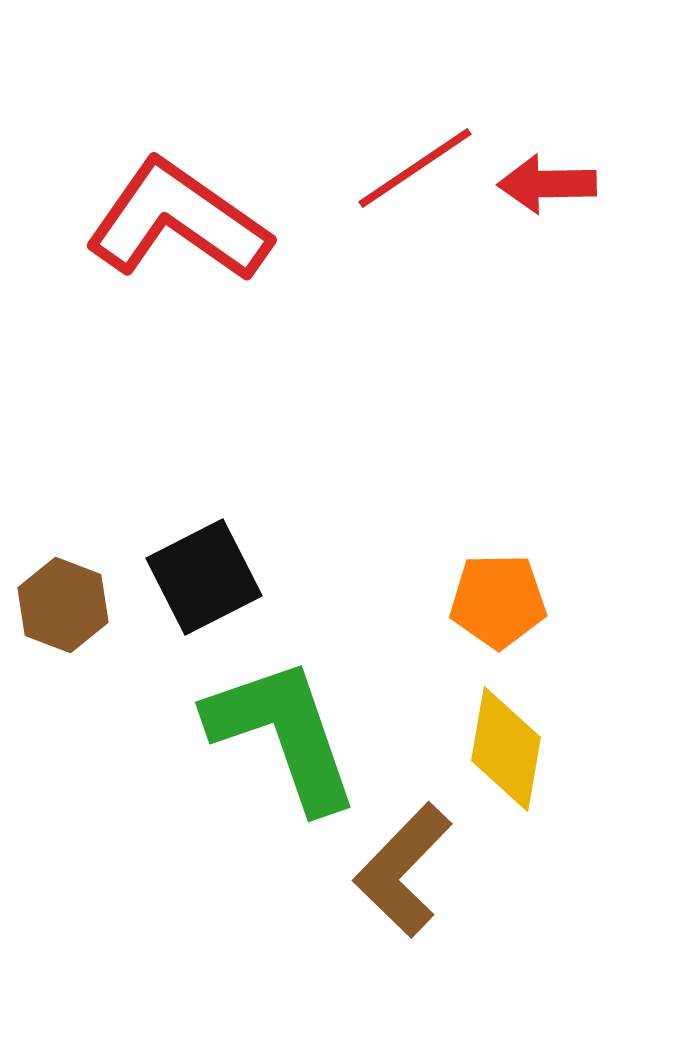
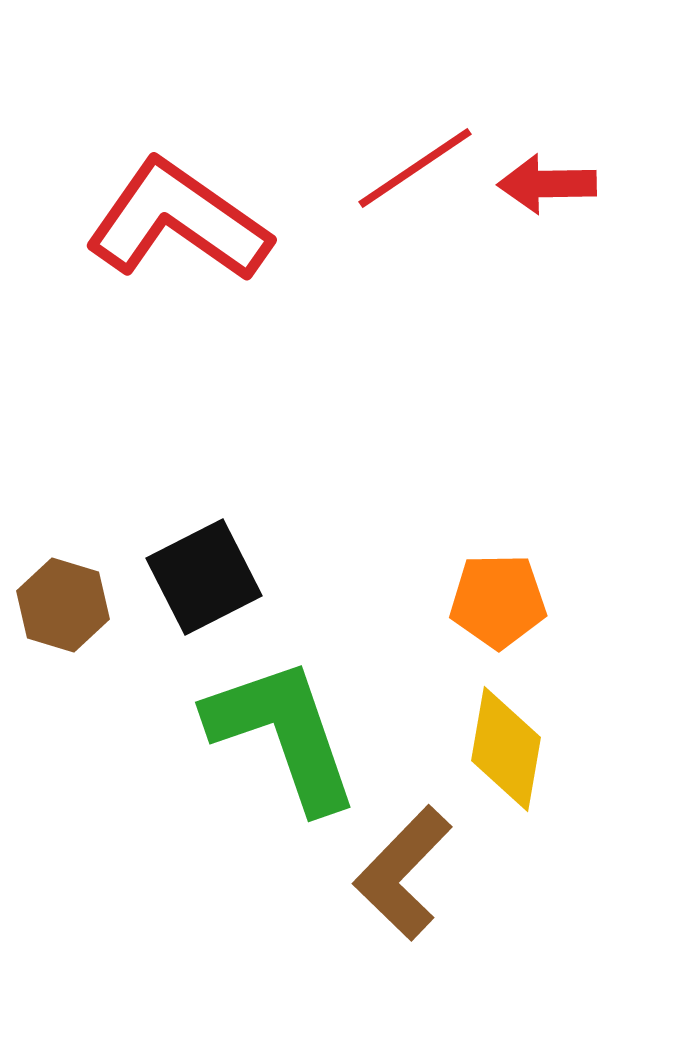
brown hexagon: rotated 4 degrees counterclockwise
brown L-shape: moved 3 px down
